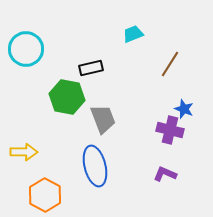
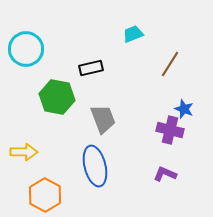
green hexagon: moved 10 px left
